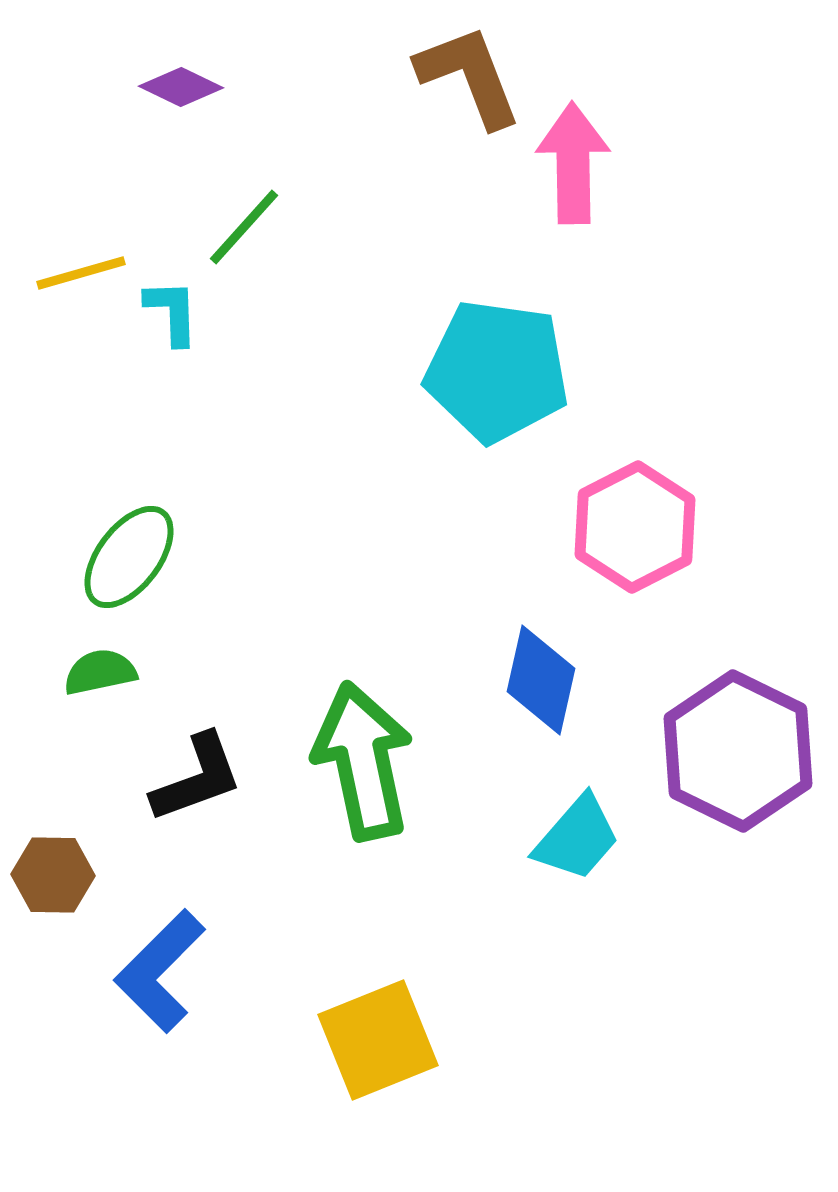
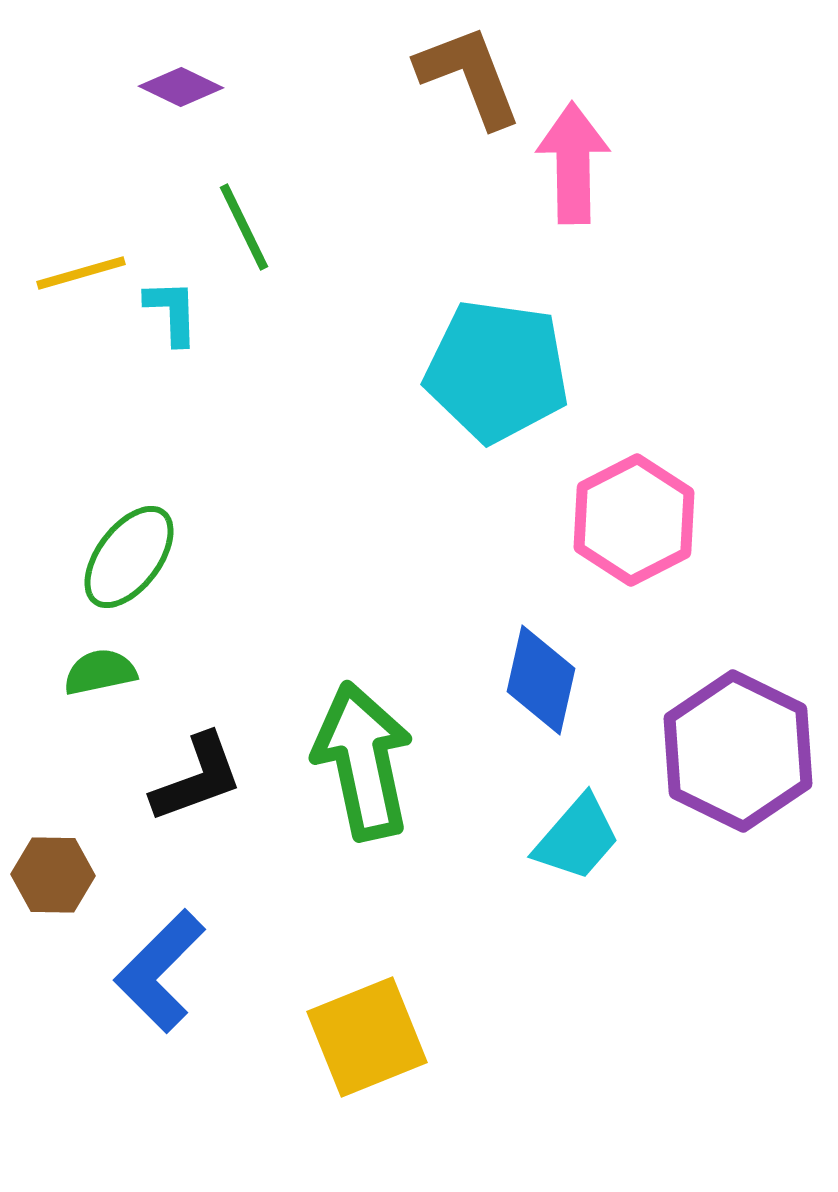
green line: rotated 68 degrees counterclockwise
pink hexagon: moved 1 px left, 7 px up
yellow square: moved 11 px left, 3 px up
